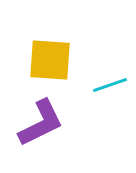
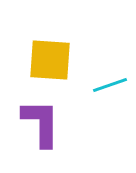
purple L-shape: rotated 64 degrees counterclockwise
